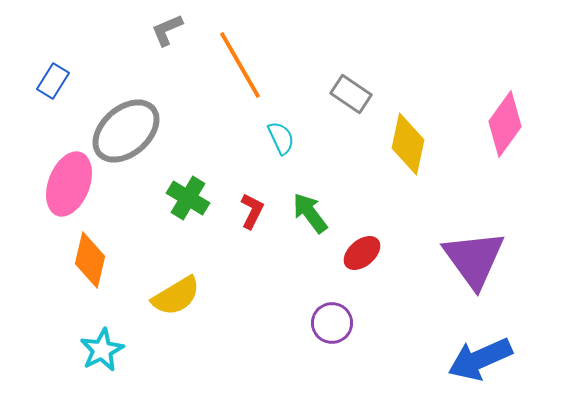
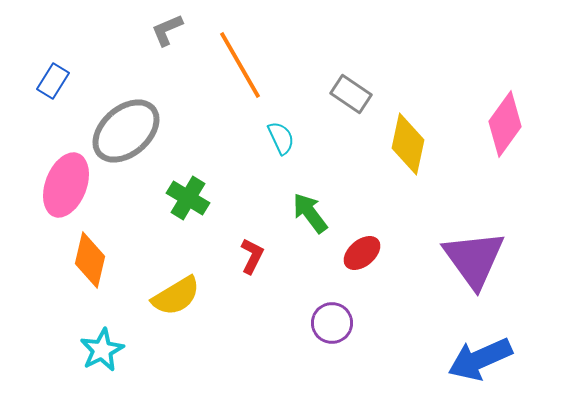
pink ellipse: moved 3 px left, 1 px down
red L-shape: moved 45 px down
